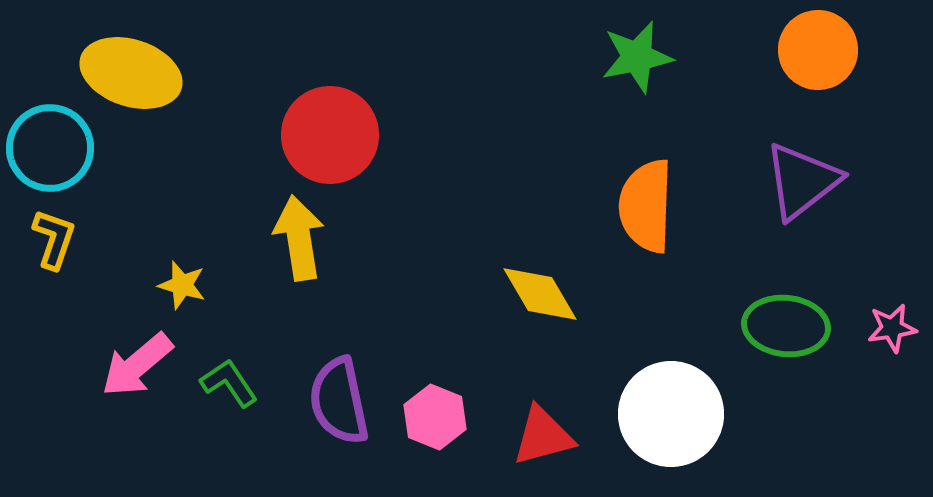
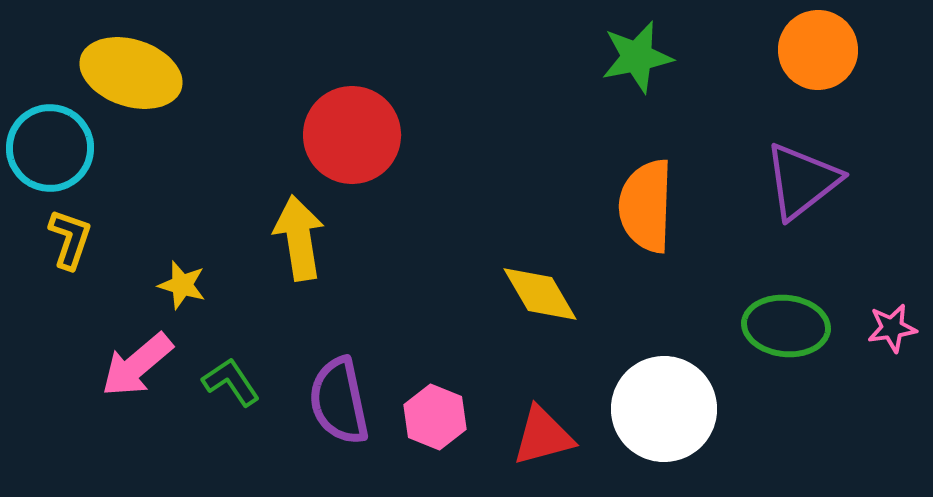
red circle: moved 22 px right
yellow L-shape: moved 16 px right
green L-shape: moved 2 px right, 1 px up
white circle: moved 7 px left, 5 px up
